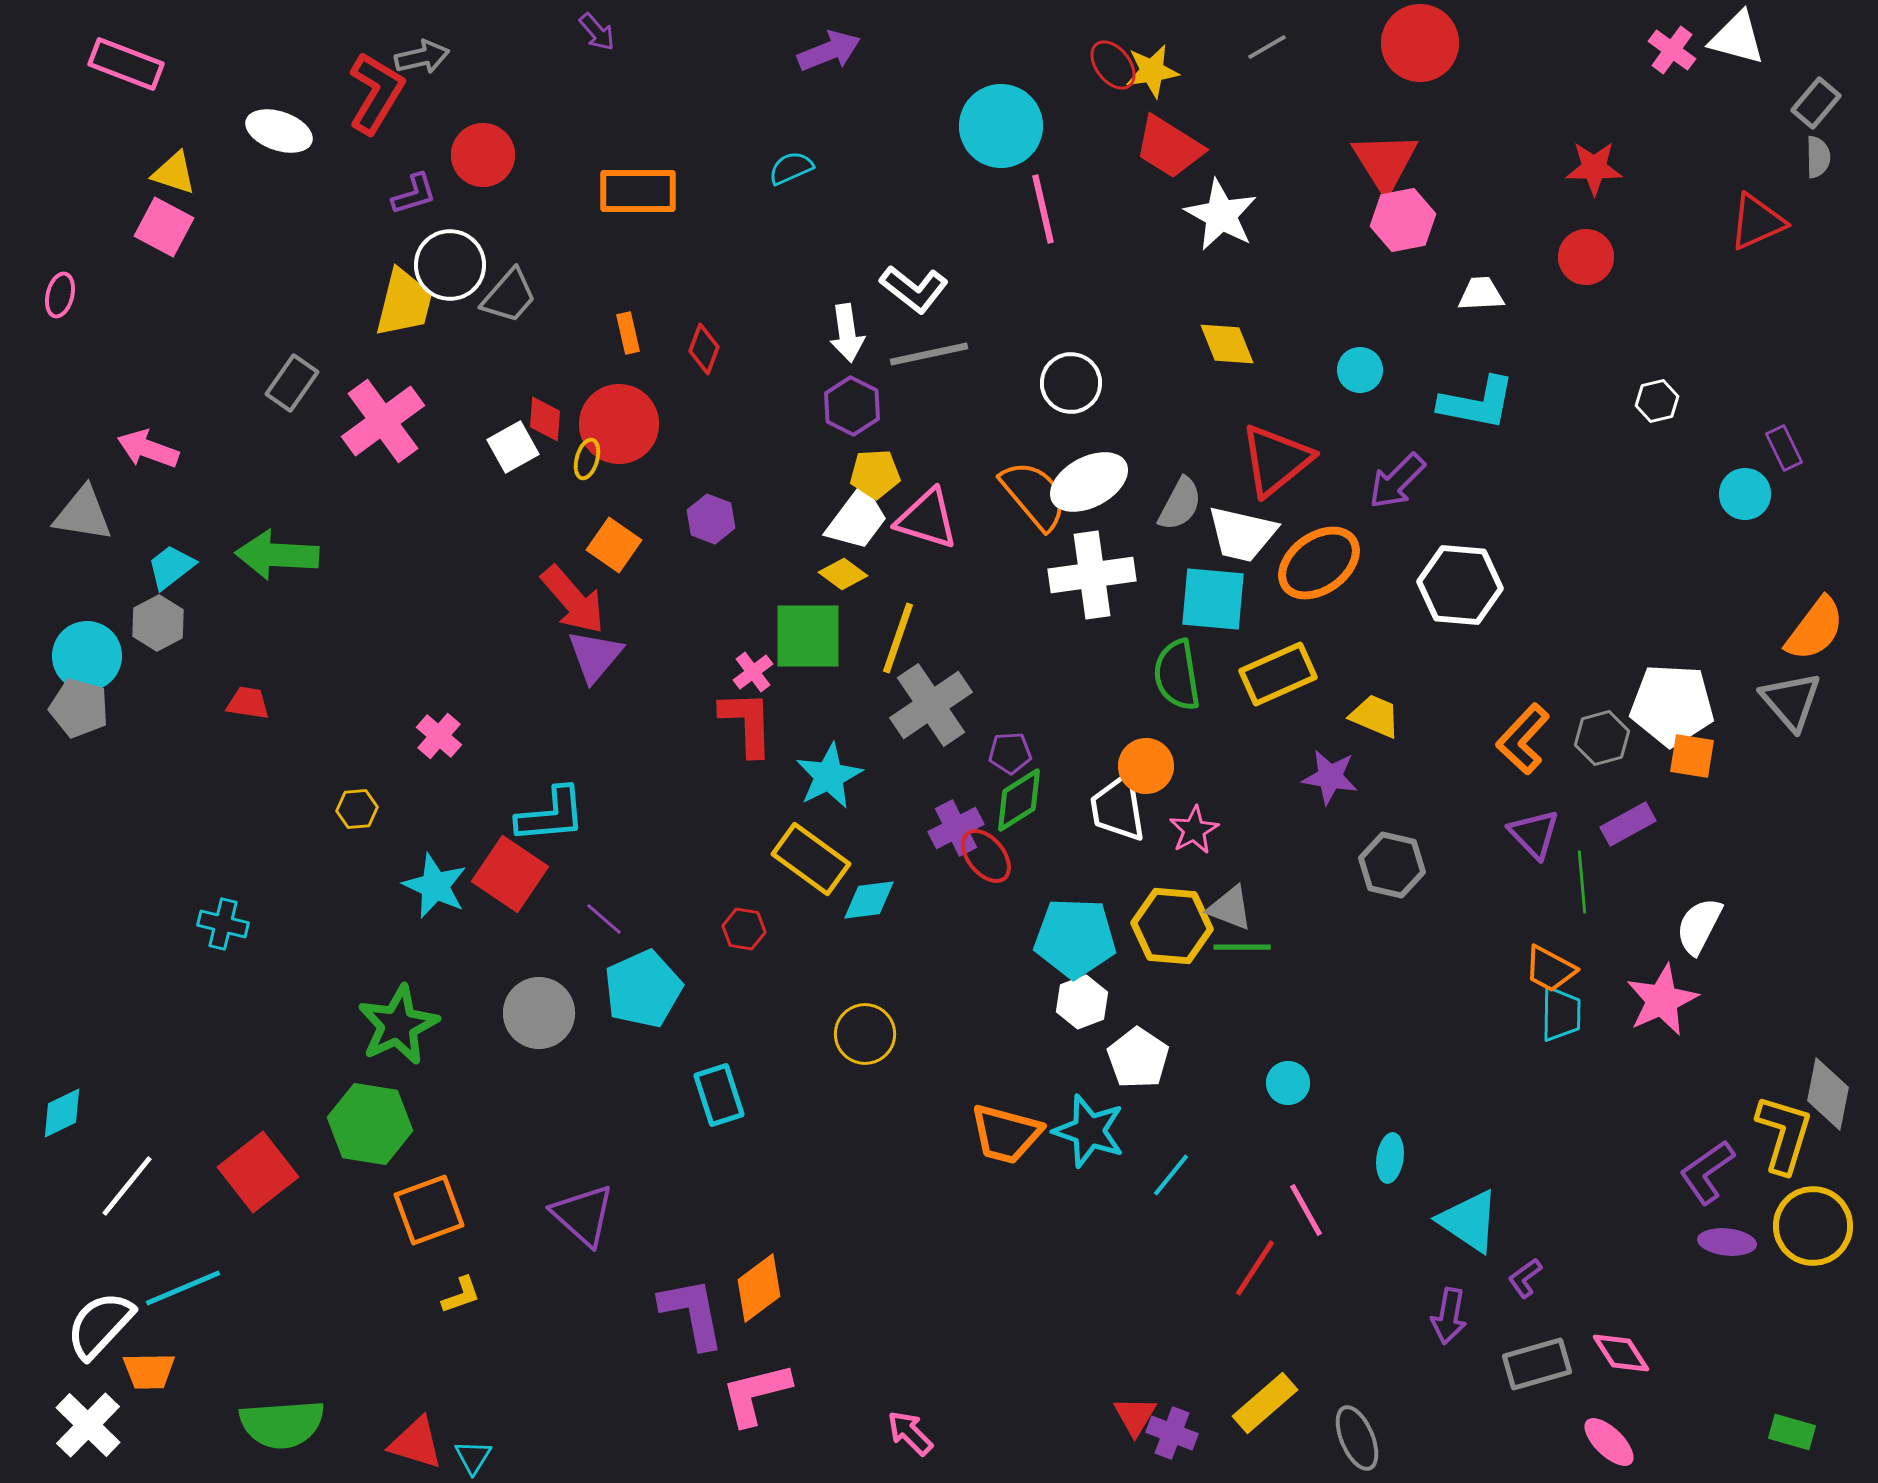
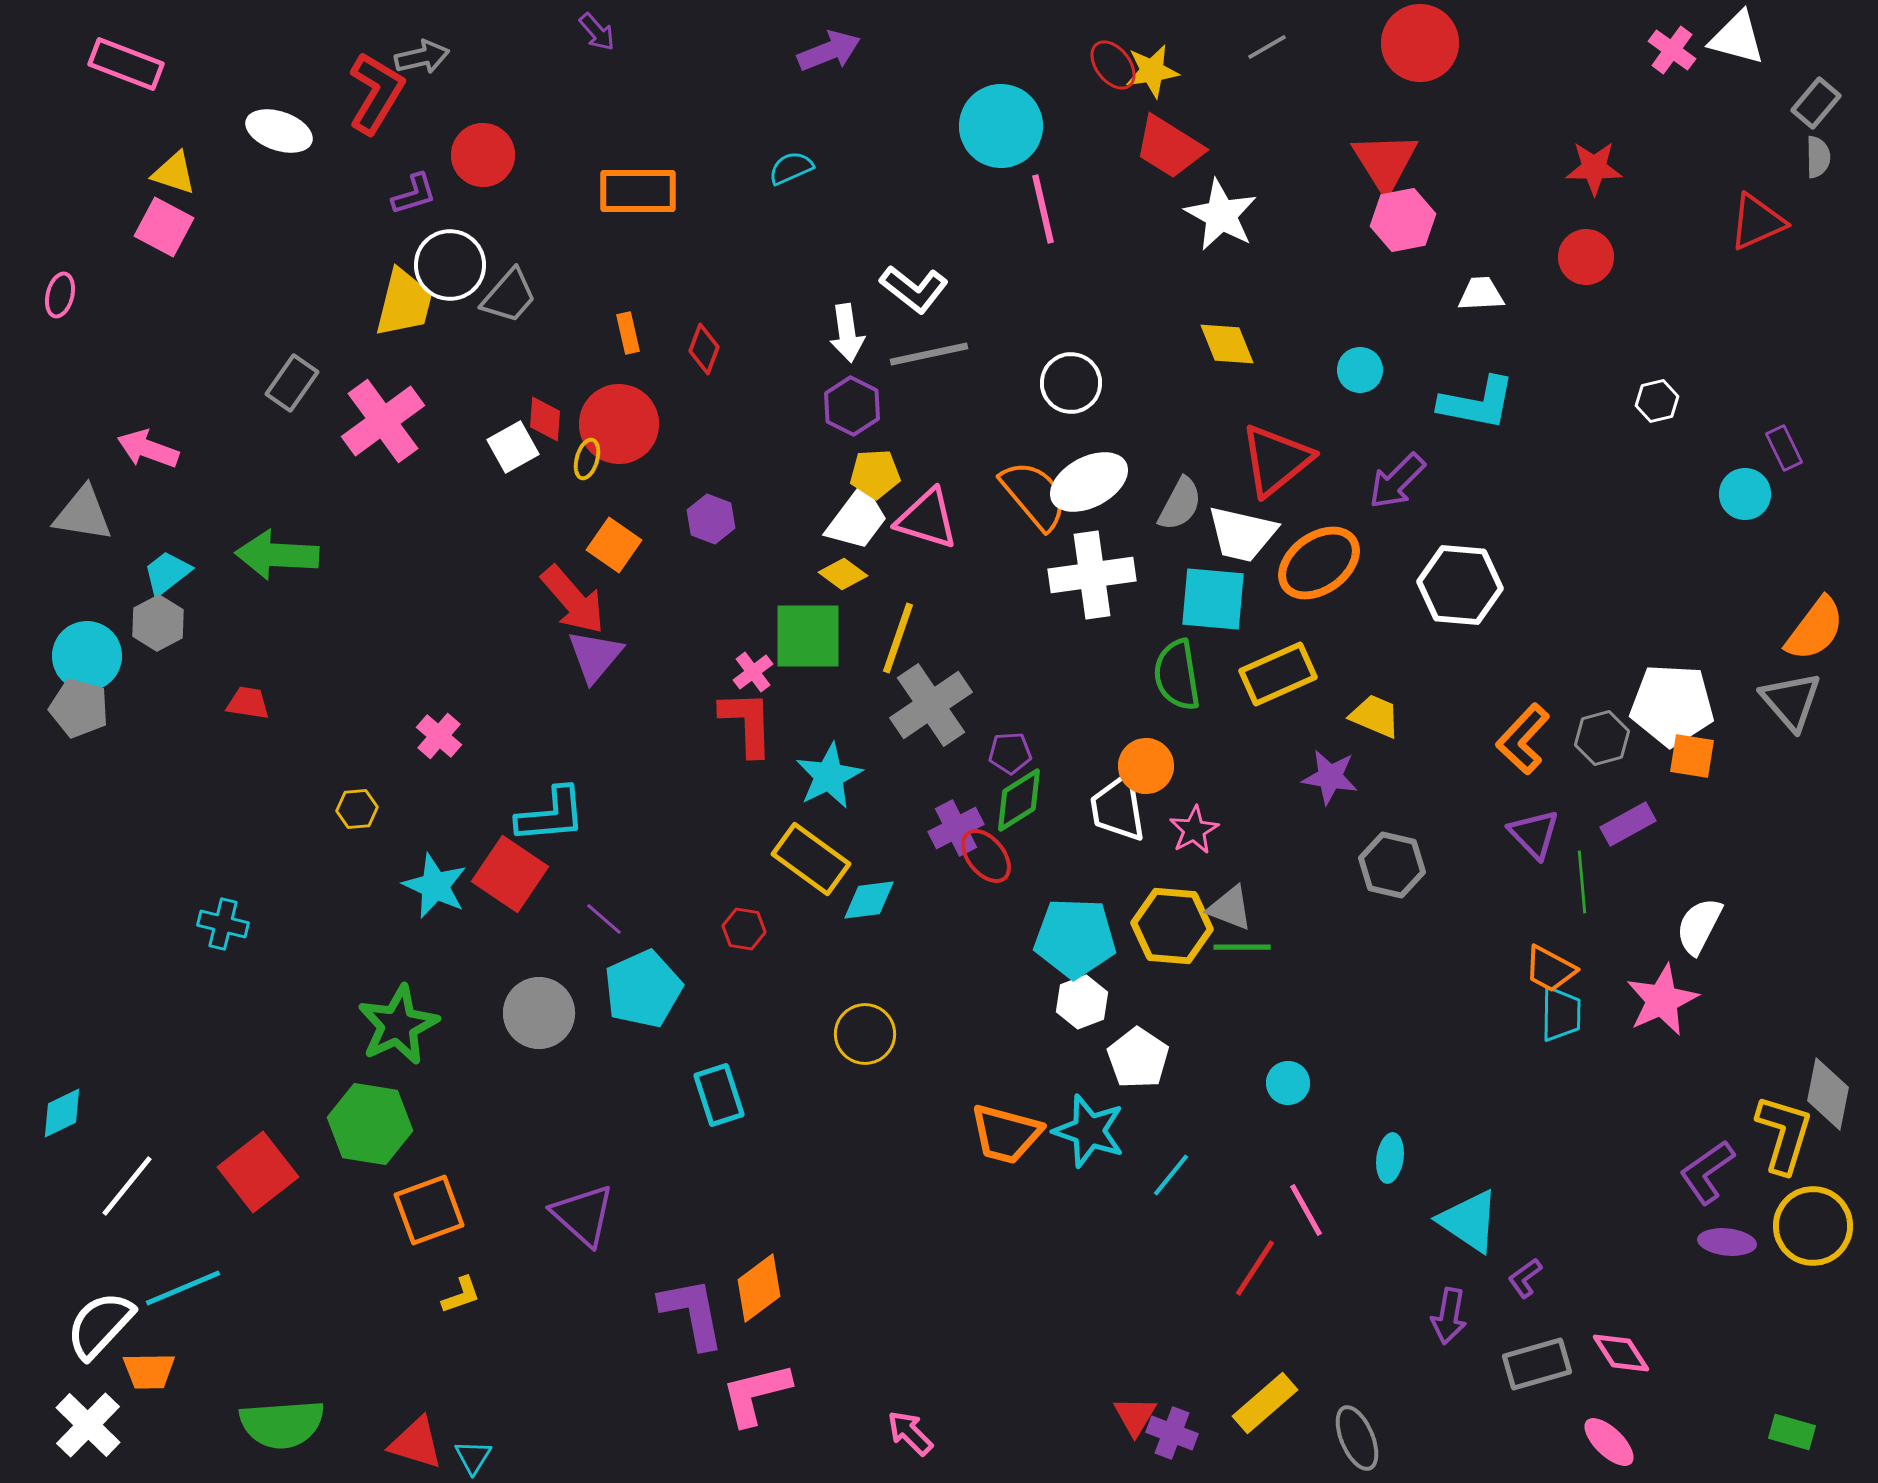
cyan trapezoid at (171, 567): moved 4 px left, 6 px down
